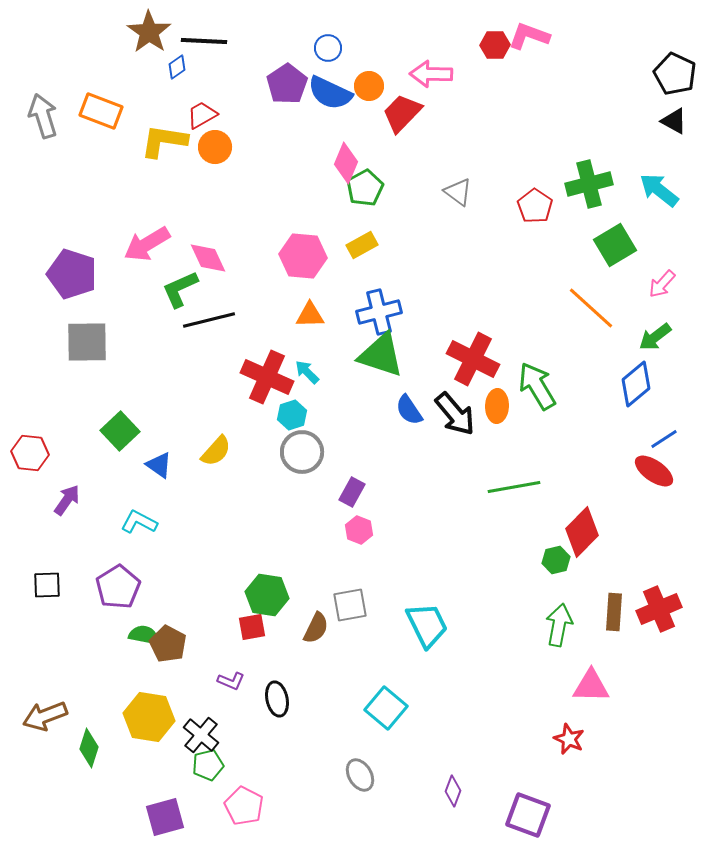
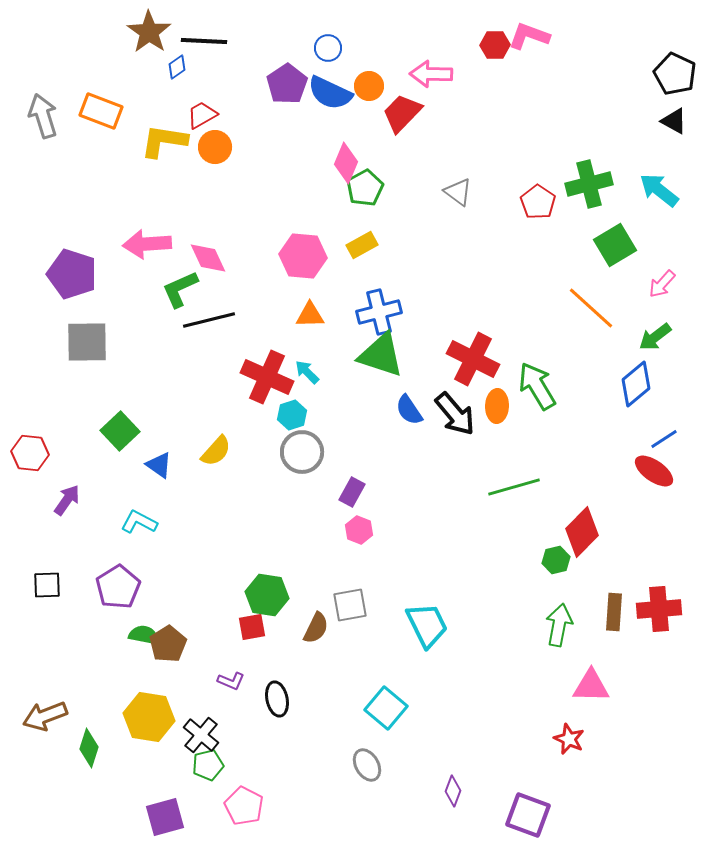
red pentagon at (535, 206): moved 3 px right, 4 px up
pink arrow at (147, 244): rotated 27 degrees clockwise
green line at (514, 487): rotated 6 degrees counterclockwise
red cross at (659, 609): rotated 18 degrees clockwise
brown pentagon at (168, 644): rotated 12 degrees clockwise
gray ellipse at (360, 775): moved 7 px right, 10 px up
